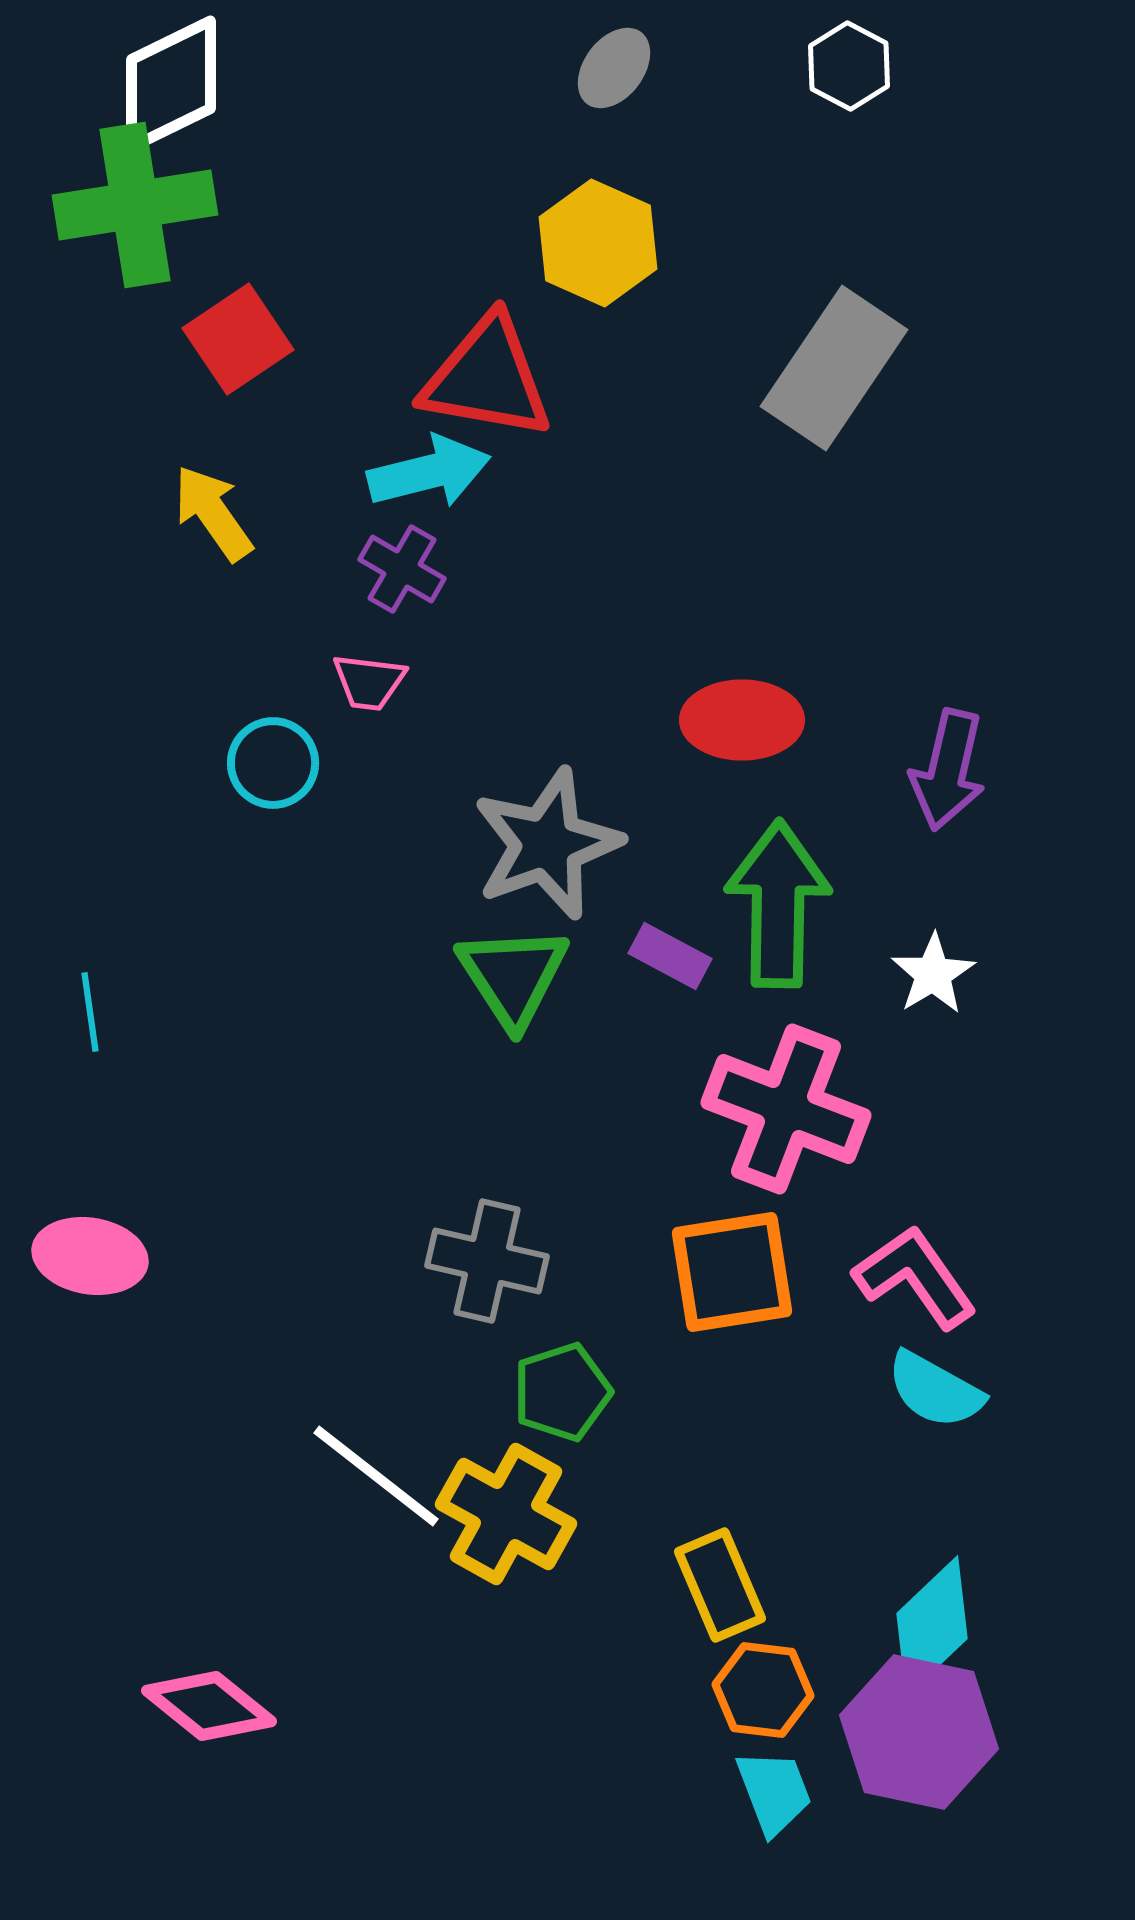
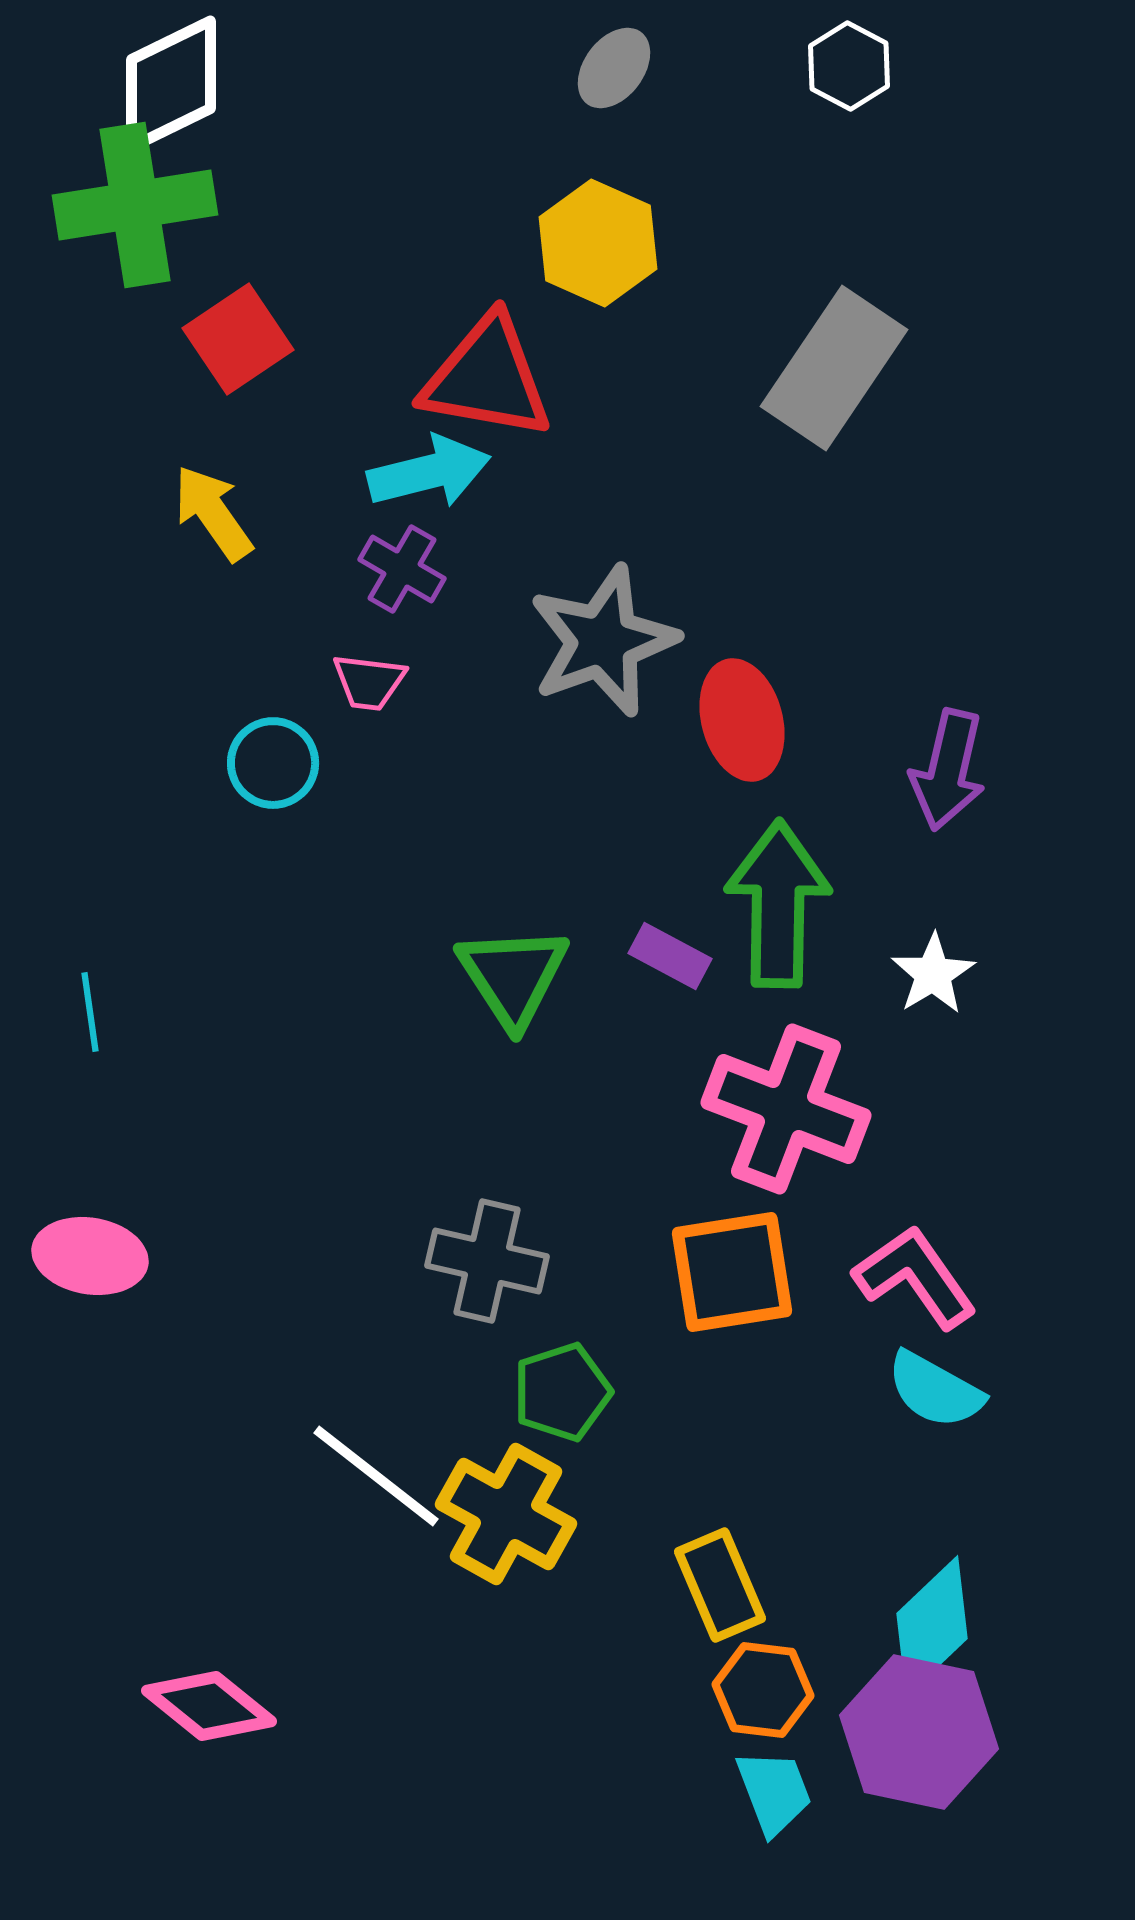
red ellipse: rotated 75 degrees clockwise
gray star: moved 56 px right, 203 px up
